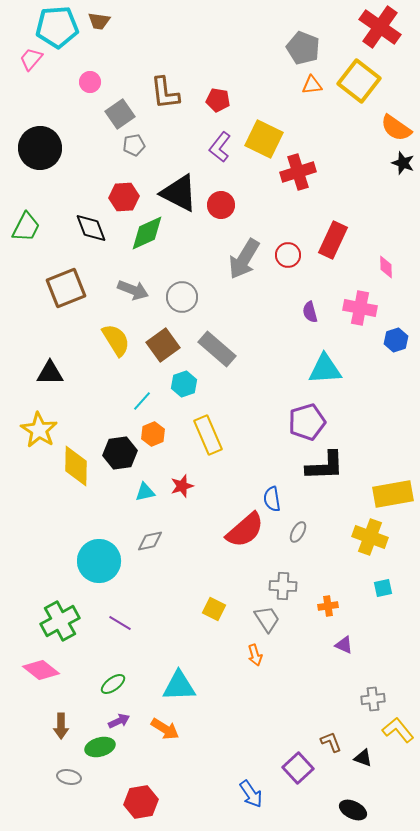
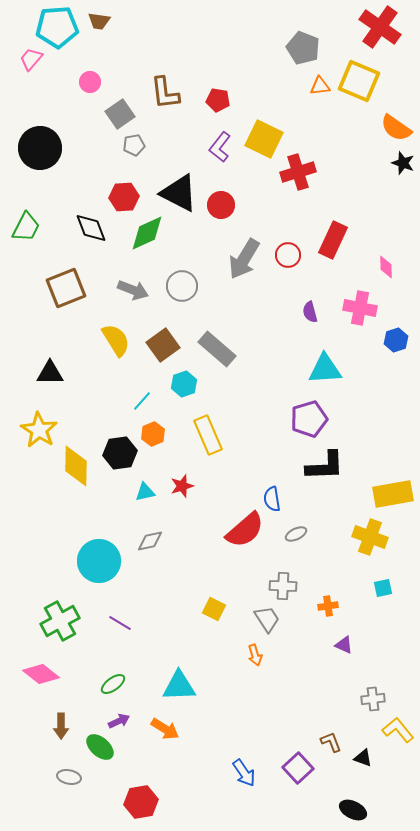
yellow square at (359, 81): rotated 15 degrees counterclockwise
orange triangle at (312, 85): moved 8 px right, 1 px down
gray circle at (182, 297): moved 11 px up
purple pentagon at (307, 422): moved 2 px right, 3 px up
gray ellipse at (298, 532): moved 2 px left, 2 px down; rotated 35 degrees clockwise
pink diamond at (41, 670): moved 4 px down
green ellipse at (100, 747): rotated 56 degrees clockwise
blue arrow at (251, 794): moved 7 px left, 21 px up
